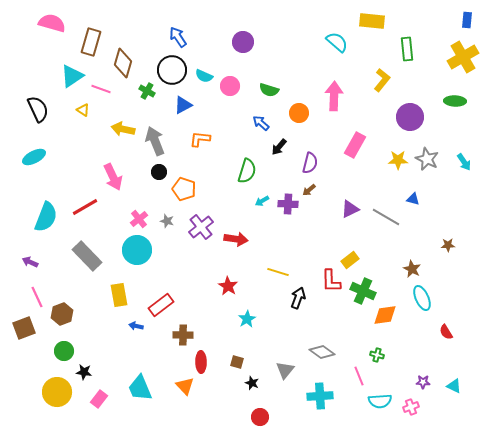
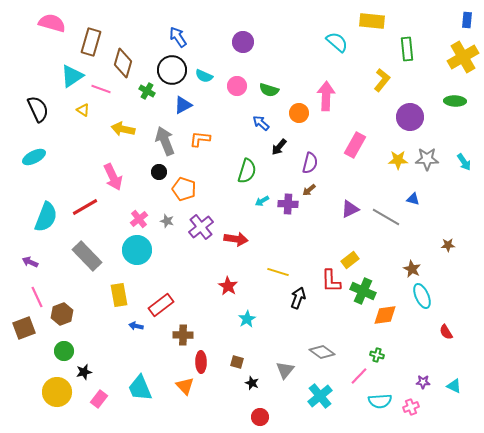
pink circle at (230, 86): moved 7 px right
pink arrow at (334, 96): moved 8 px left
gray arrow at (155, 141): moved 10 px right
gray star at (427, 159): rotated 25 degrees counterclockwise
cyan ellipse at (422, 298): moved 2 px up
black star at (84, 372): rotated 21 degrees counterclockwise
pink line at (359, 376): rotated 66 degrees clockwise
cyan cross at (320, 396): rotated 35 degrees counterclockwise
